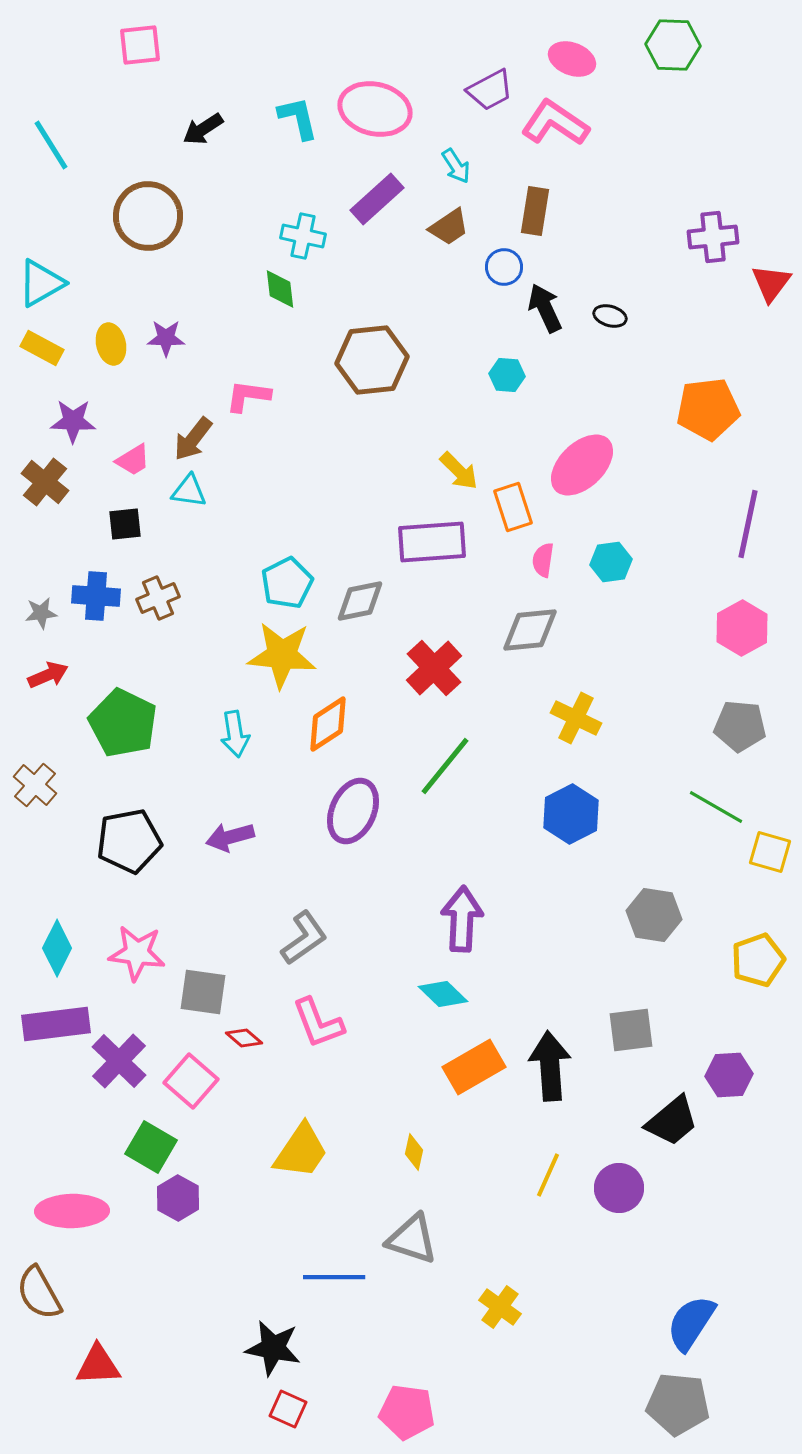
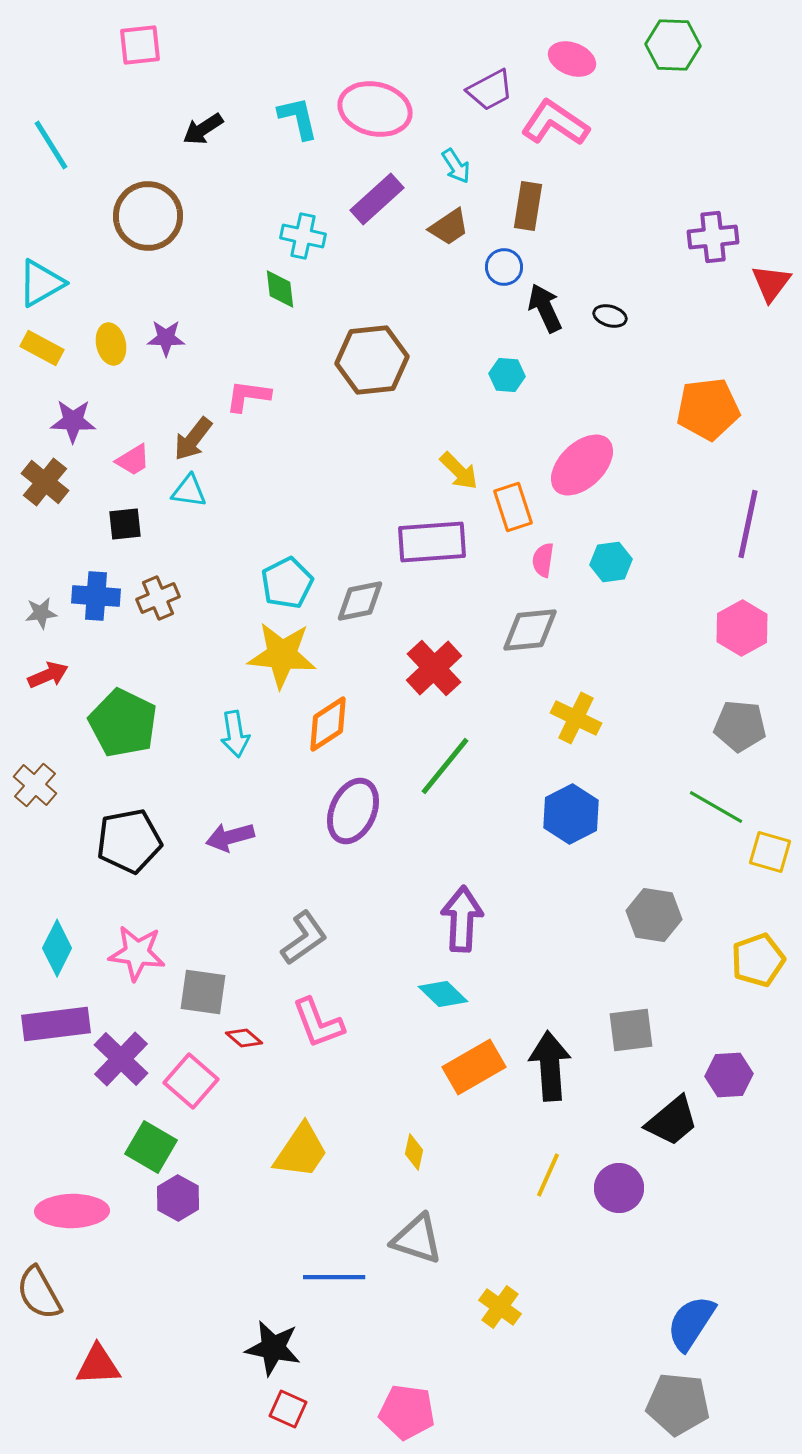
brown rectangle at (535, 211): moved 7 px left, 5 px up
purple cross at (119, 1061): moved 2 px right, 2 px up
gray triangle at (412, 1239): moved 5 px right
